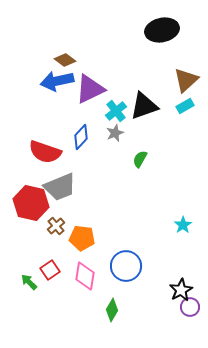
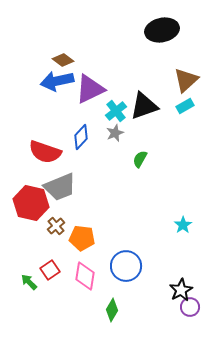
brown diamond: moved 2 px left
